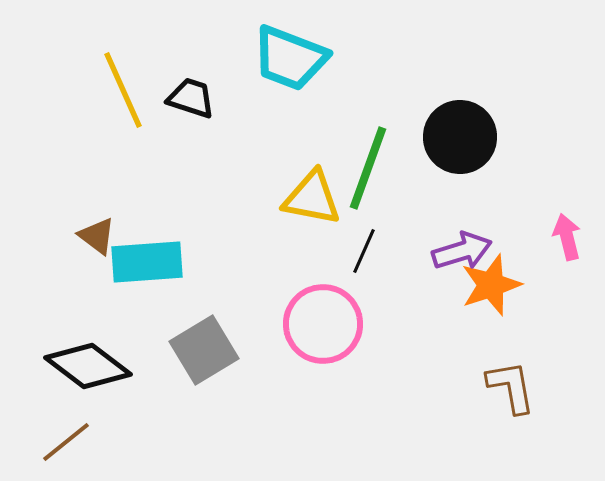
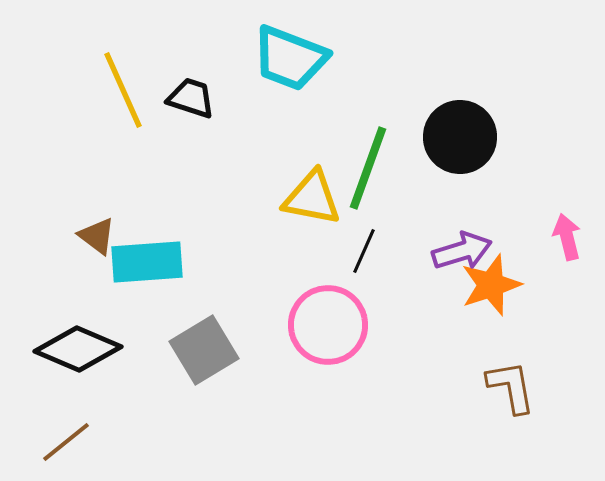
pink circle: moved 5 px right, 1 px down
black diamond: moved 10 px left, 17 px up; rotated 14 degrees counterclockwise
